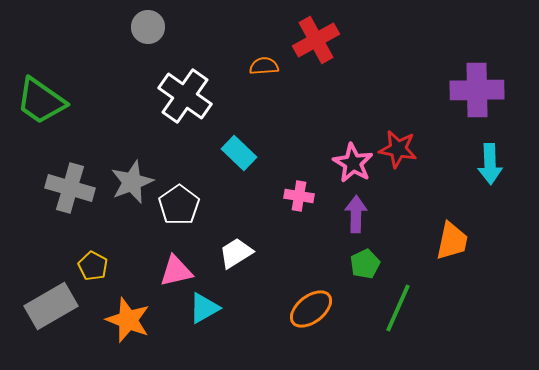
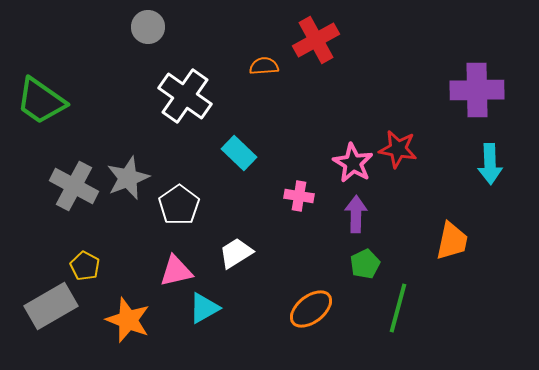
gray star: moved 4 px left, 4 px up
gray cross: moved 4 px right, 2 px up; rotated 12 degrees clockwise
yellow pentagon: moved 8 px left
green line: rotated 9 degrees counterclockwise
